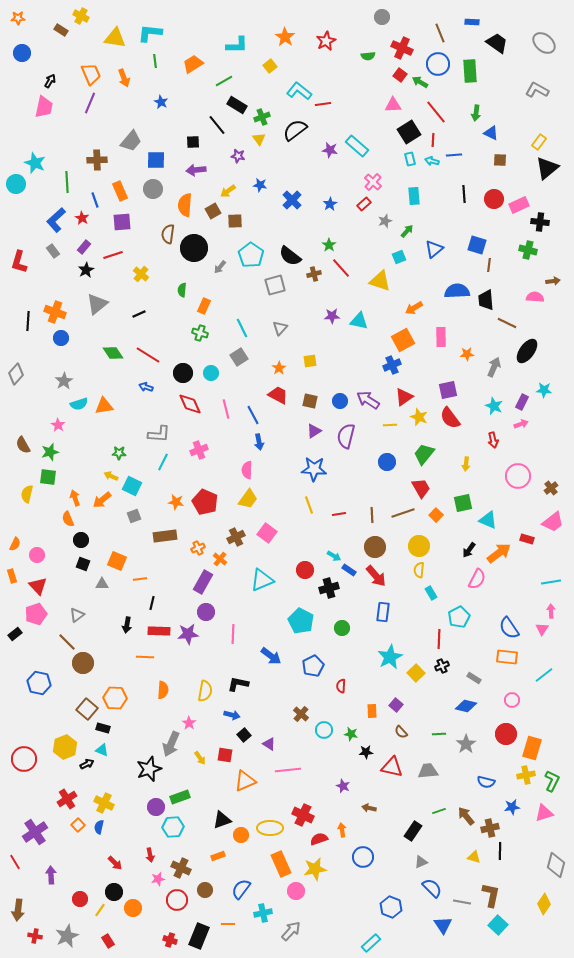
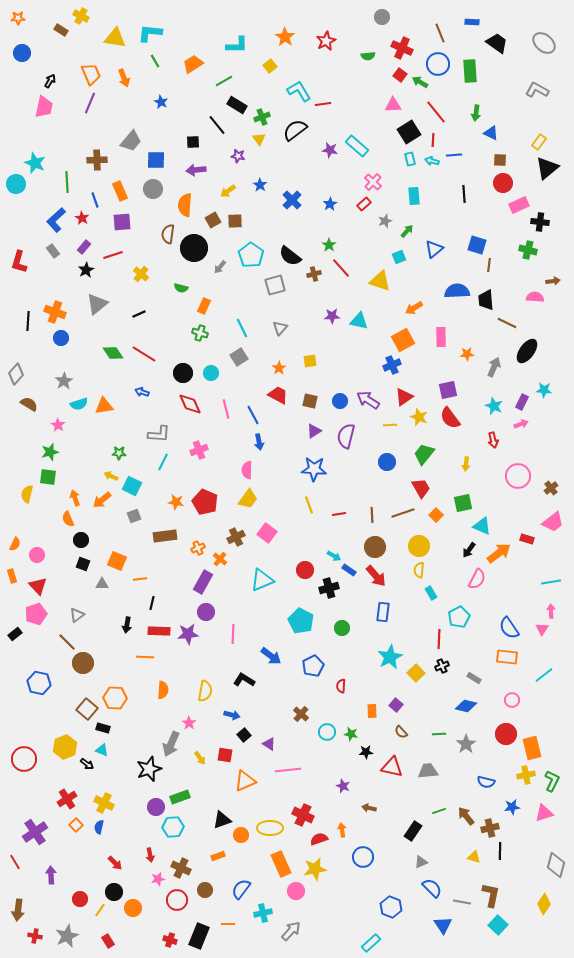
green line at (155, 61): rotated 24 degrees counterclockwise
cyan L-shape at (299, 91): rotated 20 degrees clockwise
blue star at (260, 185): rotated 24 degrees clockwise
red circle at (494, 199): moved 9 px right, 16 px up
brown square at (213, 211): moved 9 px down
green semicircle at (182, 290): moved 1 px left, 2 px up; rotated 80 degrees counterclockwise
red line at (148, 355): moved 4 px left, 1 px up
blue arrow at (146, 387): moved 4 px left, 5 px down
brown semicircle at (23, 445): moved 6 px right, 41 px up; rotated 150 degrees clockwise
cyan triangle at (488, 520): moved 6 px left, 6 px down
black L-shape at (238, 684): moved 6 px right, 4 px up; rotated 20 degrees clockwise
cyan circle at (324, 730): moved 3 px right, 2 px down
orange rectangle at (532, 748): rotated 30 degrees counterclockwise
black arrow at (87, 764): rotated 64 degrees clockwise
orange square at (78, 825): moved 2 px left
